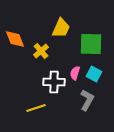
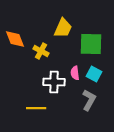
yellow trapezoid: moved 2 px right
yellow cross: rotated 21 degrees counterclockwise
pink semicircle: rotated 24 degrees counterclockwise
gray L-shape: moved 2 px right
yellow line: rotated 18 degrees clockwise
